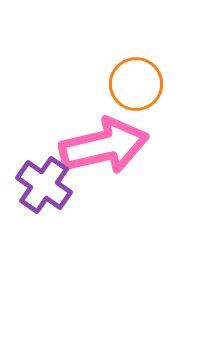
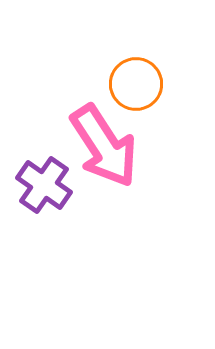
pink arrow: rotated 70 degrees clockwise
